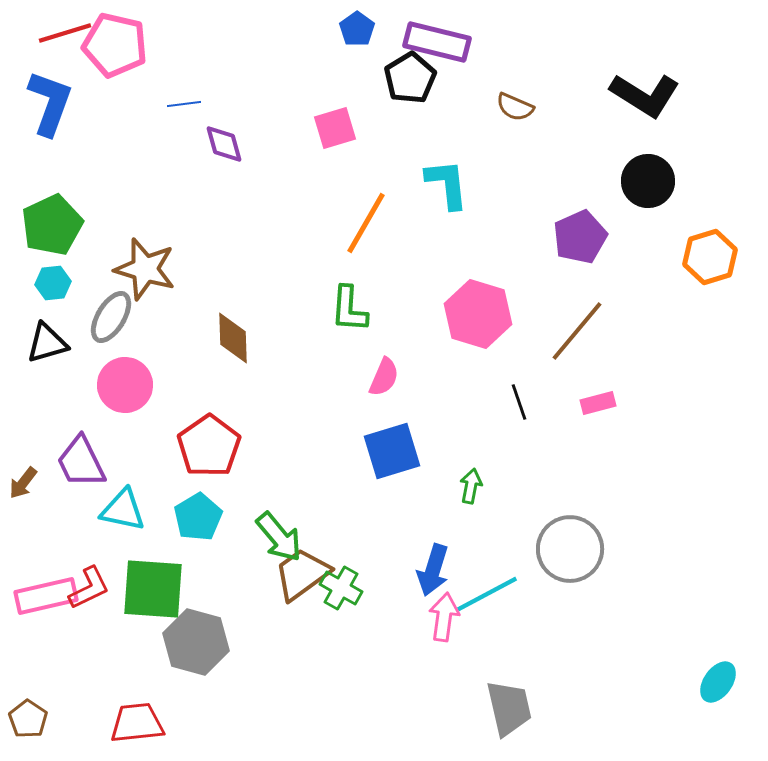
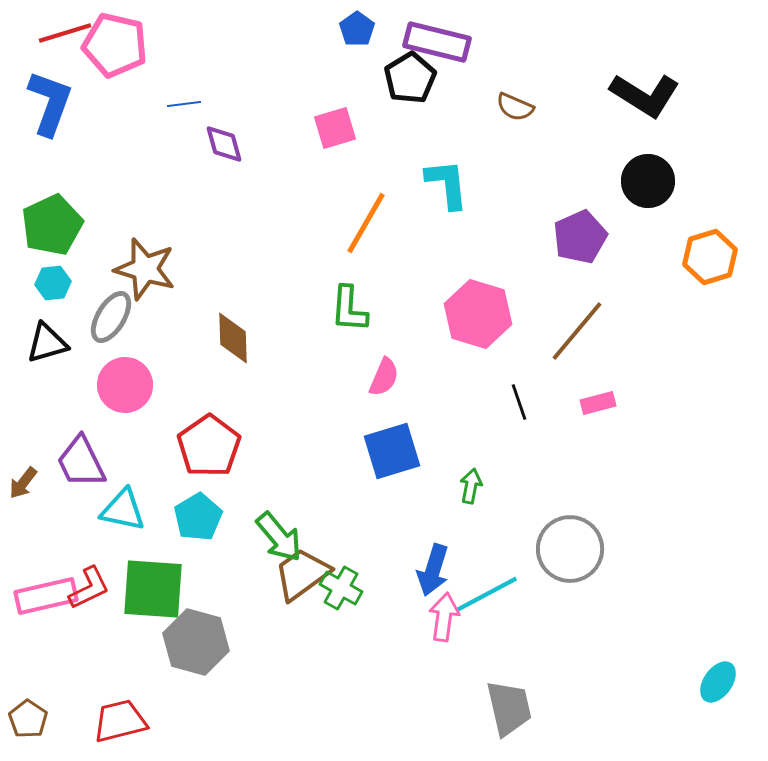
red trapezoid at (137, 723): moved 17 px left, 2 px up; rotated 8 degrees counterclockwise
